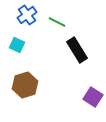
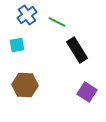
cyan square: rotated 35 degrees counterclockwise
brown hexagon: rotated 20 degrees clockwise
purple square: moved 6 px left, 5 px up
